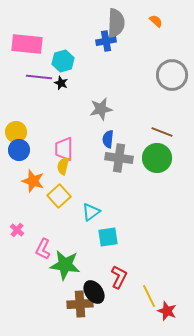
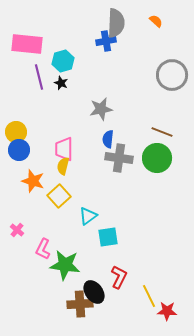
purple line: rotated 70 degrees clockwise
cyan triangle: moved 3 px left, 4 px down
red star: rotated 18 degrees counterclockwise
